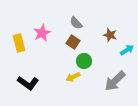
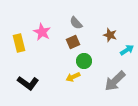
pink star: moved 1 px up; rotated 18 degrees counterclockwise
brown square: rotated 32 degrees clockwise
